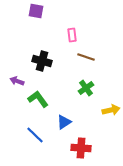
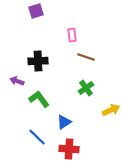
purple square: rotated 28 degrees counterclockwise
black cross: moved 4 px left; rotated 18 degrees counterclockwise
green L-shape: moved 1 px right
yellow arrow: rotated 12 degrees counterclockwise
blue line: moved 2 px right, 2 px down
red cross: moved 12 px left, 1 px down
